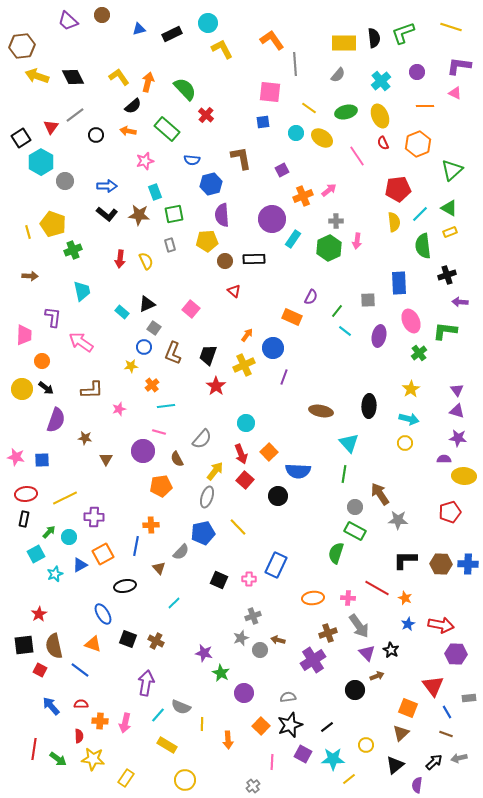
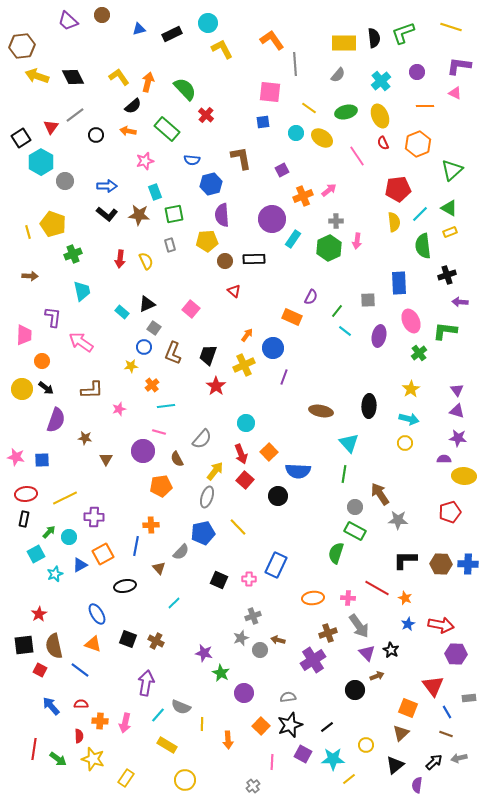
green cross at (73, 250): moved 4 px down
blue ellipse at (103, 614): moved 6 px left
yellow star at (93, 759): rotated 10 degrees clockwise
